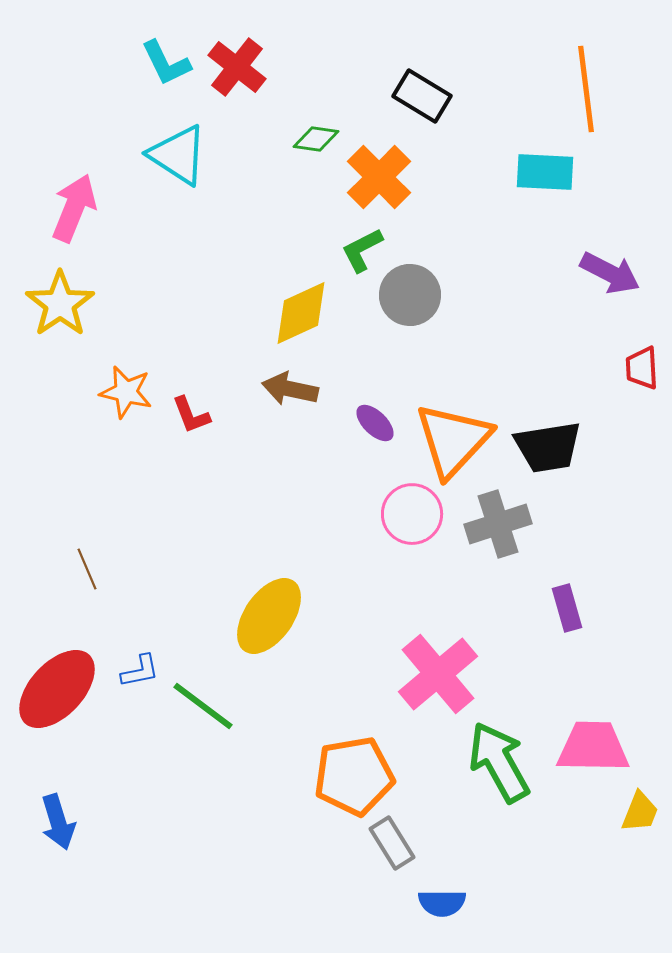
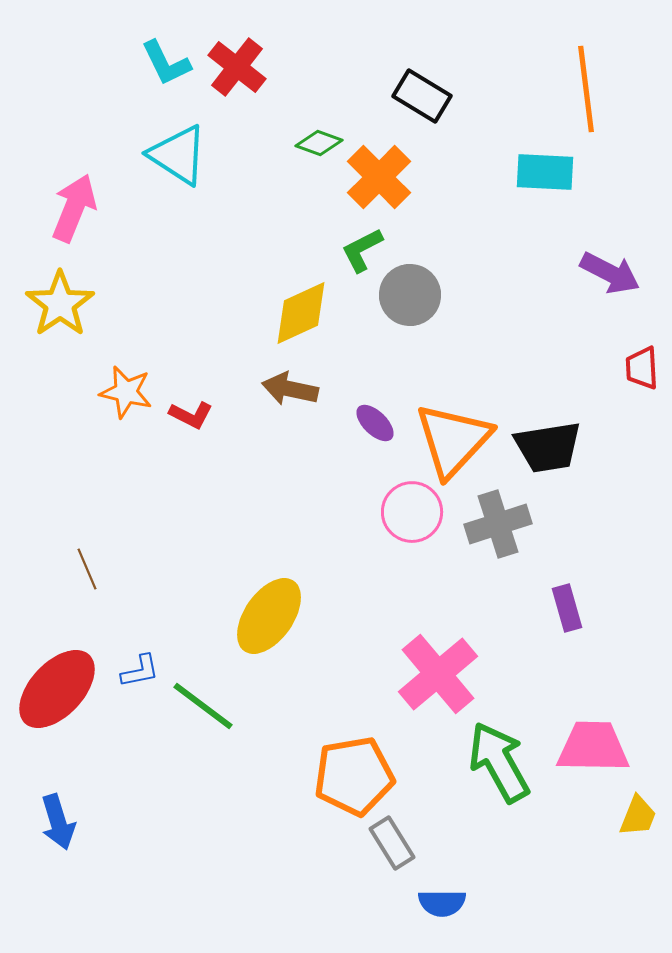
green diamond: moved 3 px right, 4 px down; rotated 12 degrees clockwise
red L-shape: rotated 42 degrees counterclockwise
pink circle: moved 2 px up
yellow trapezoid: moved 2 px left, 4 px down
